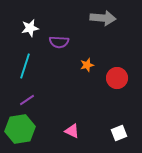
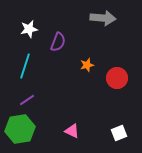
white star: moved 1 px left, 1 px down
purple semicircle: moved 1 px left; rotated 72 degrees counterclockwise
